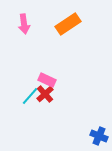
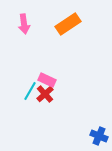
cyan line: moved 5 px up; rotated 12 degrees counterclockwise
